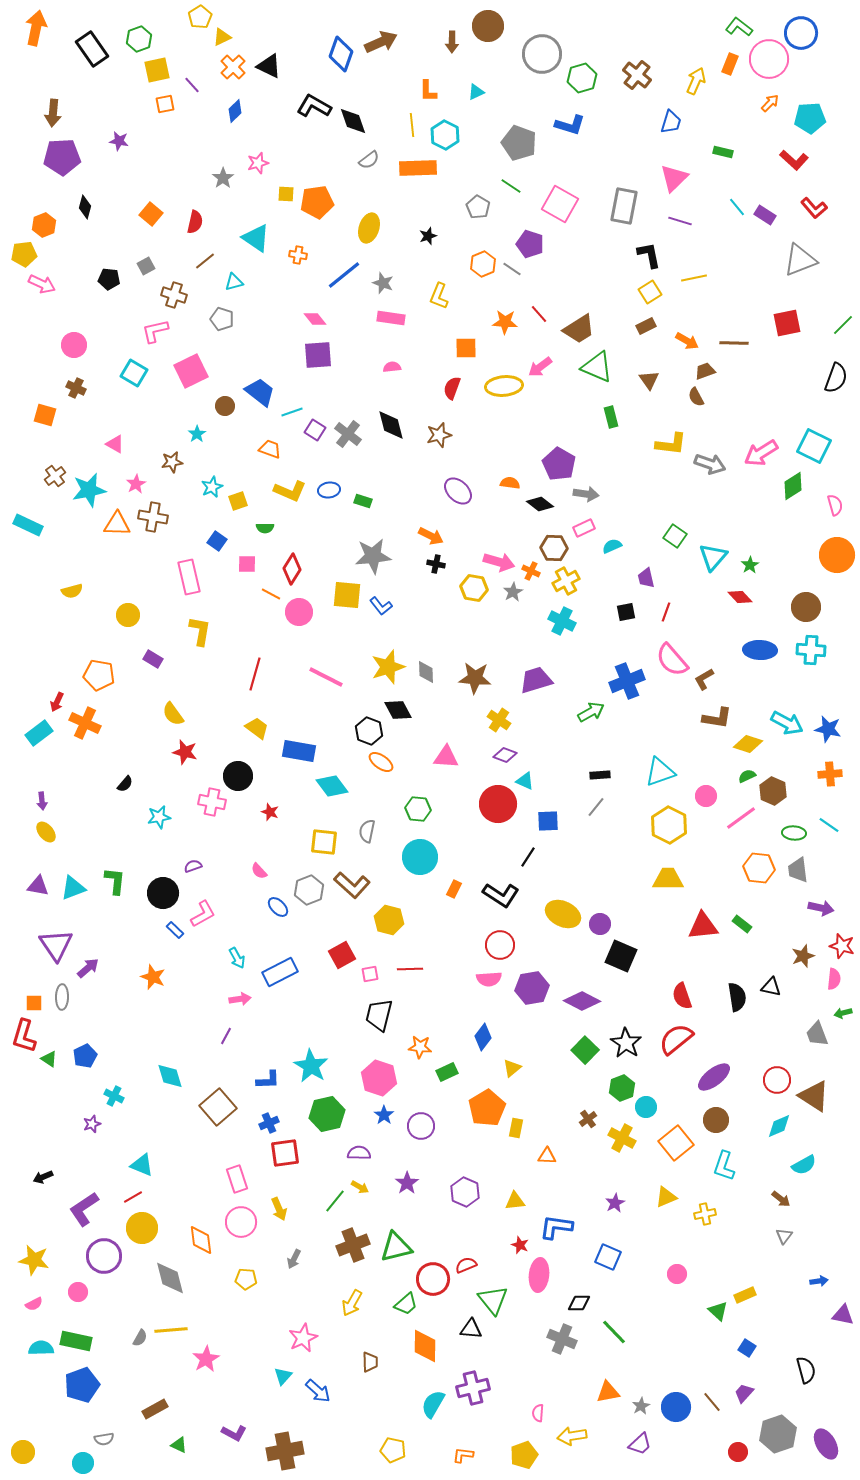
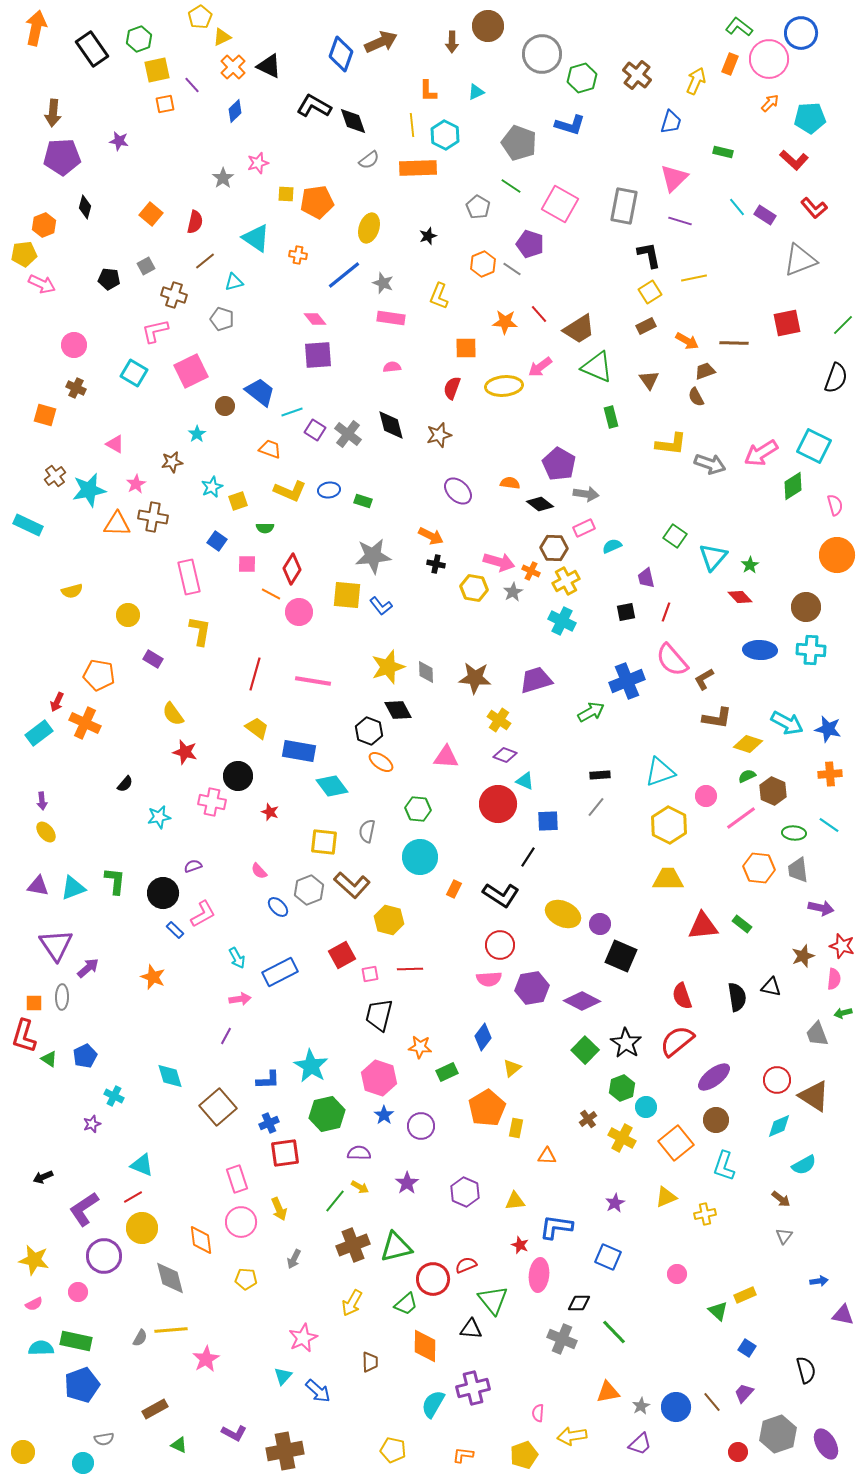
pink line at (326, 677): moved 13 px left, 4 px down; rotated 18 degrees counterclockwise
red semicircle at (676, 1039): moved 1 px right, 2 px down
